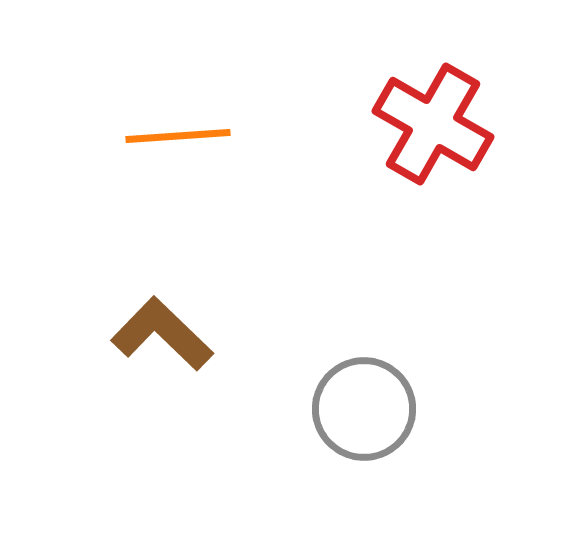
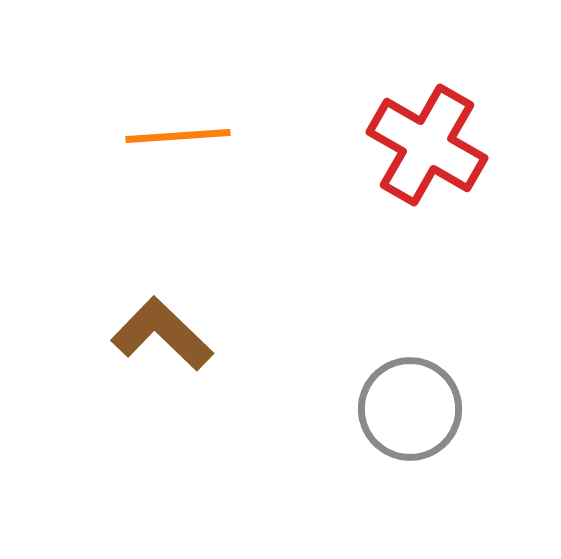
red cross: moved 6 px left, 21 px down
gray circle: moved 46 px right
